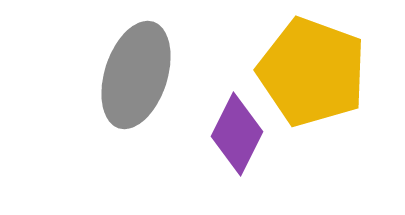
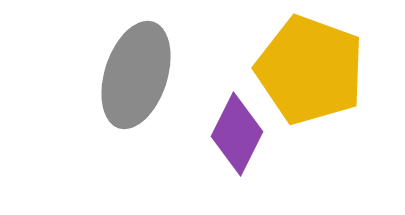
yellow pentagon: moved 2 px left, 2 px up
